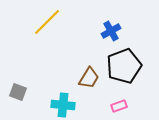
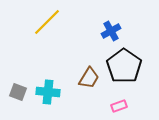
black pentagon: rotated 16 degrees counterclockwise
cyan cross: moved 15 px left, 13 px up
